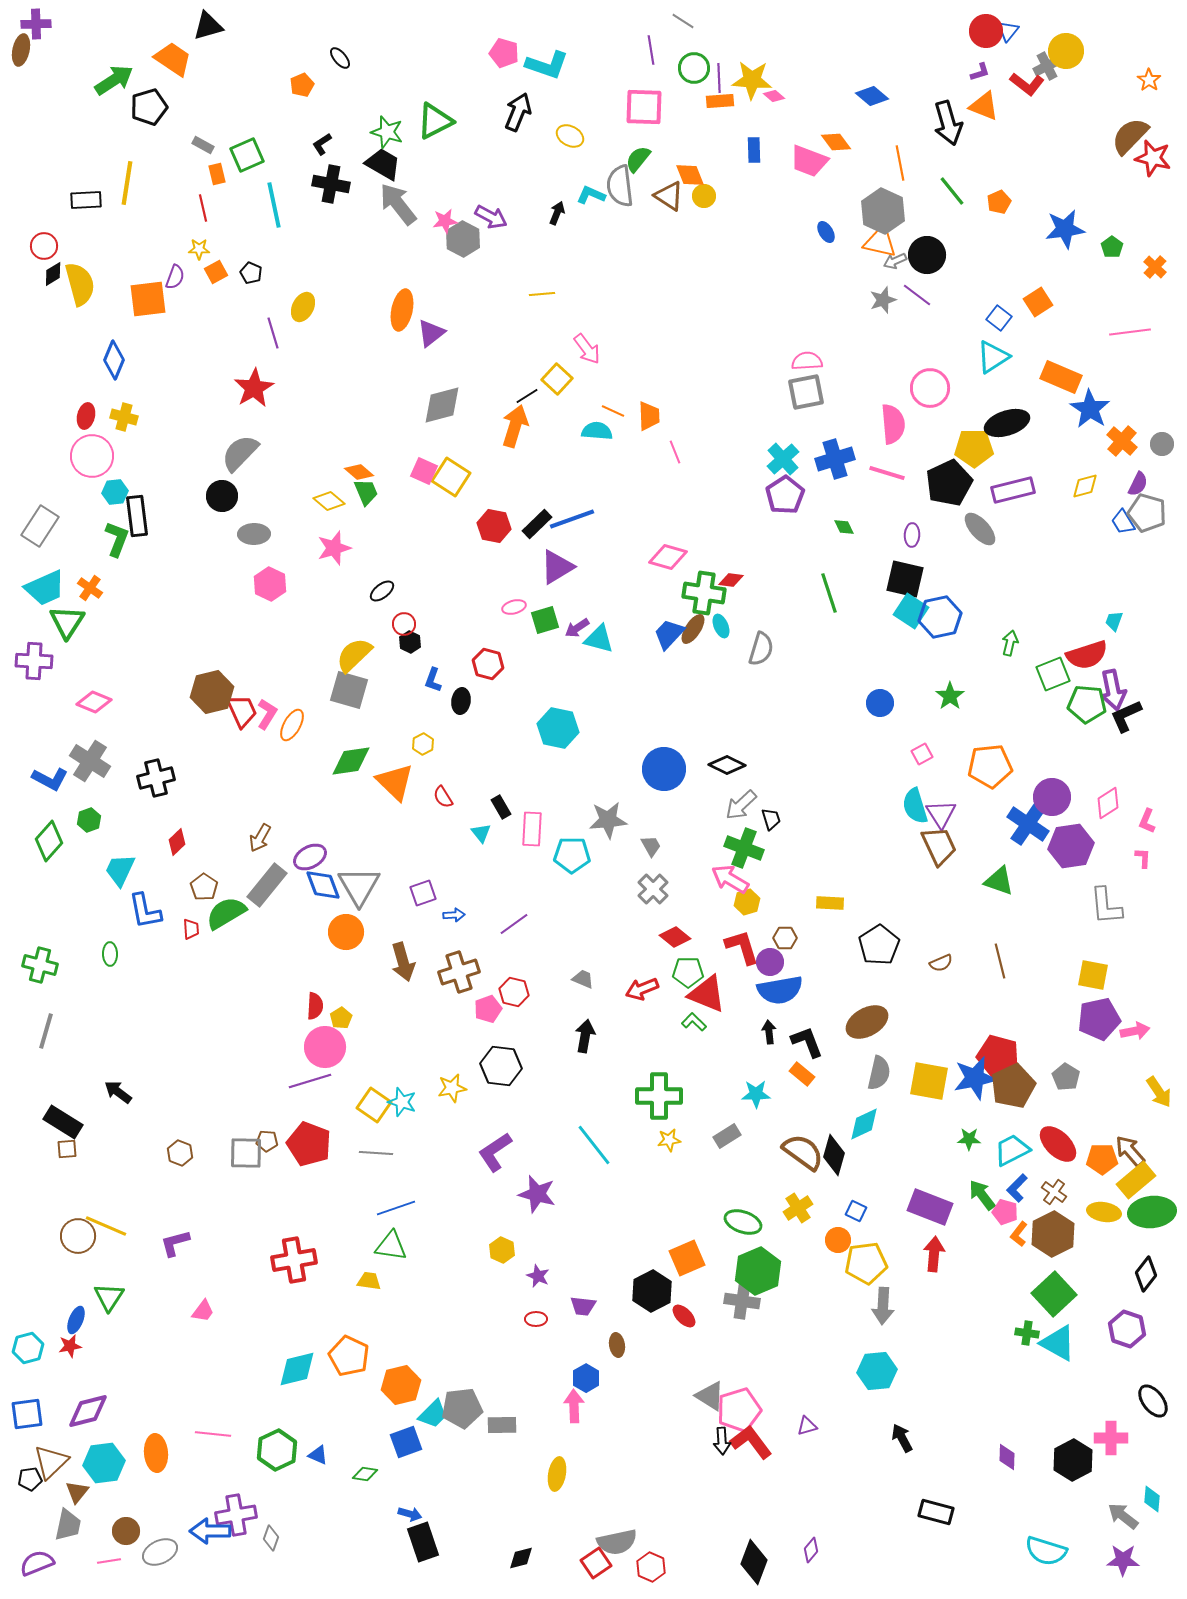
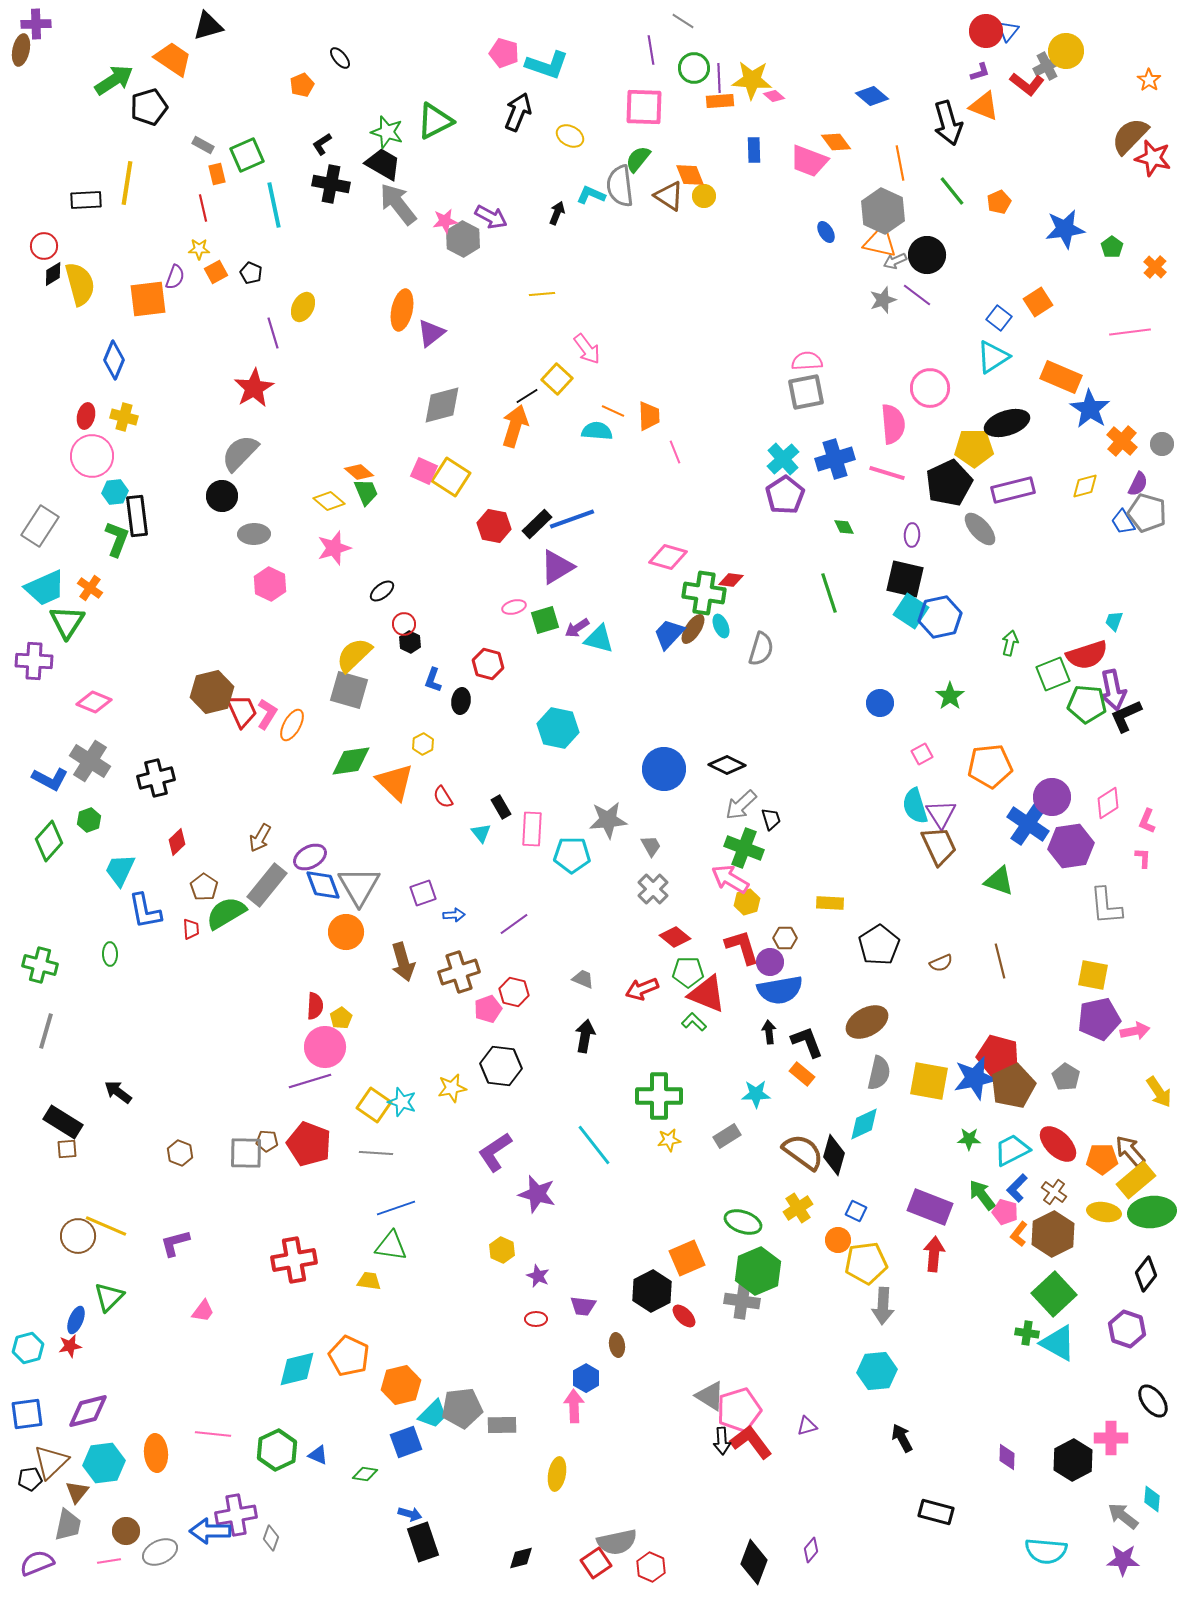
green triangle at (109, 1297): rotated 12 degrees clockwise
cyan semicircle at (1046, 1551): rotated 12 degrees counterclockwise
